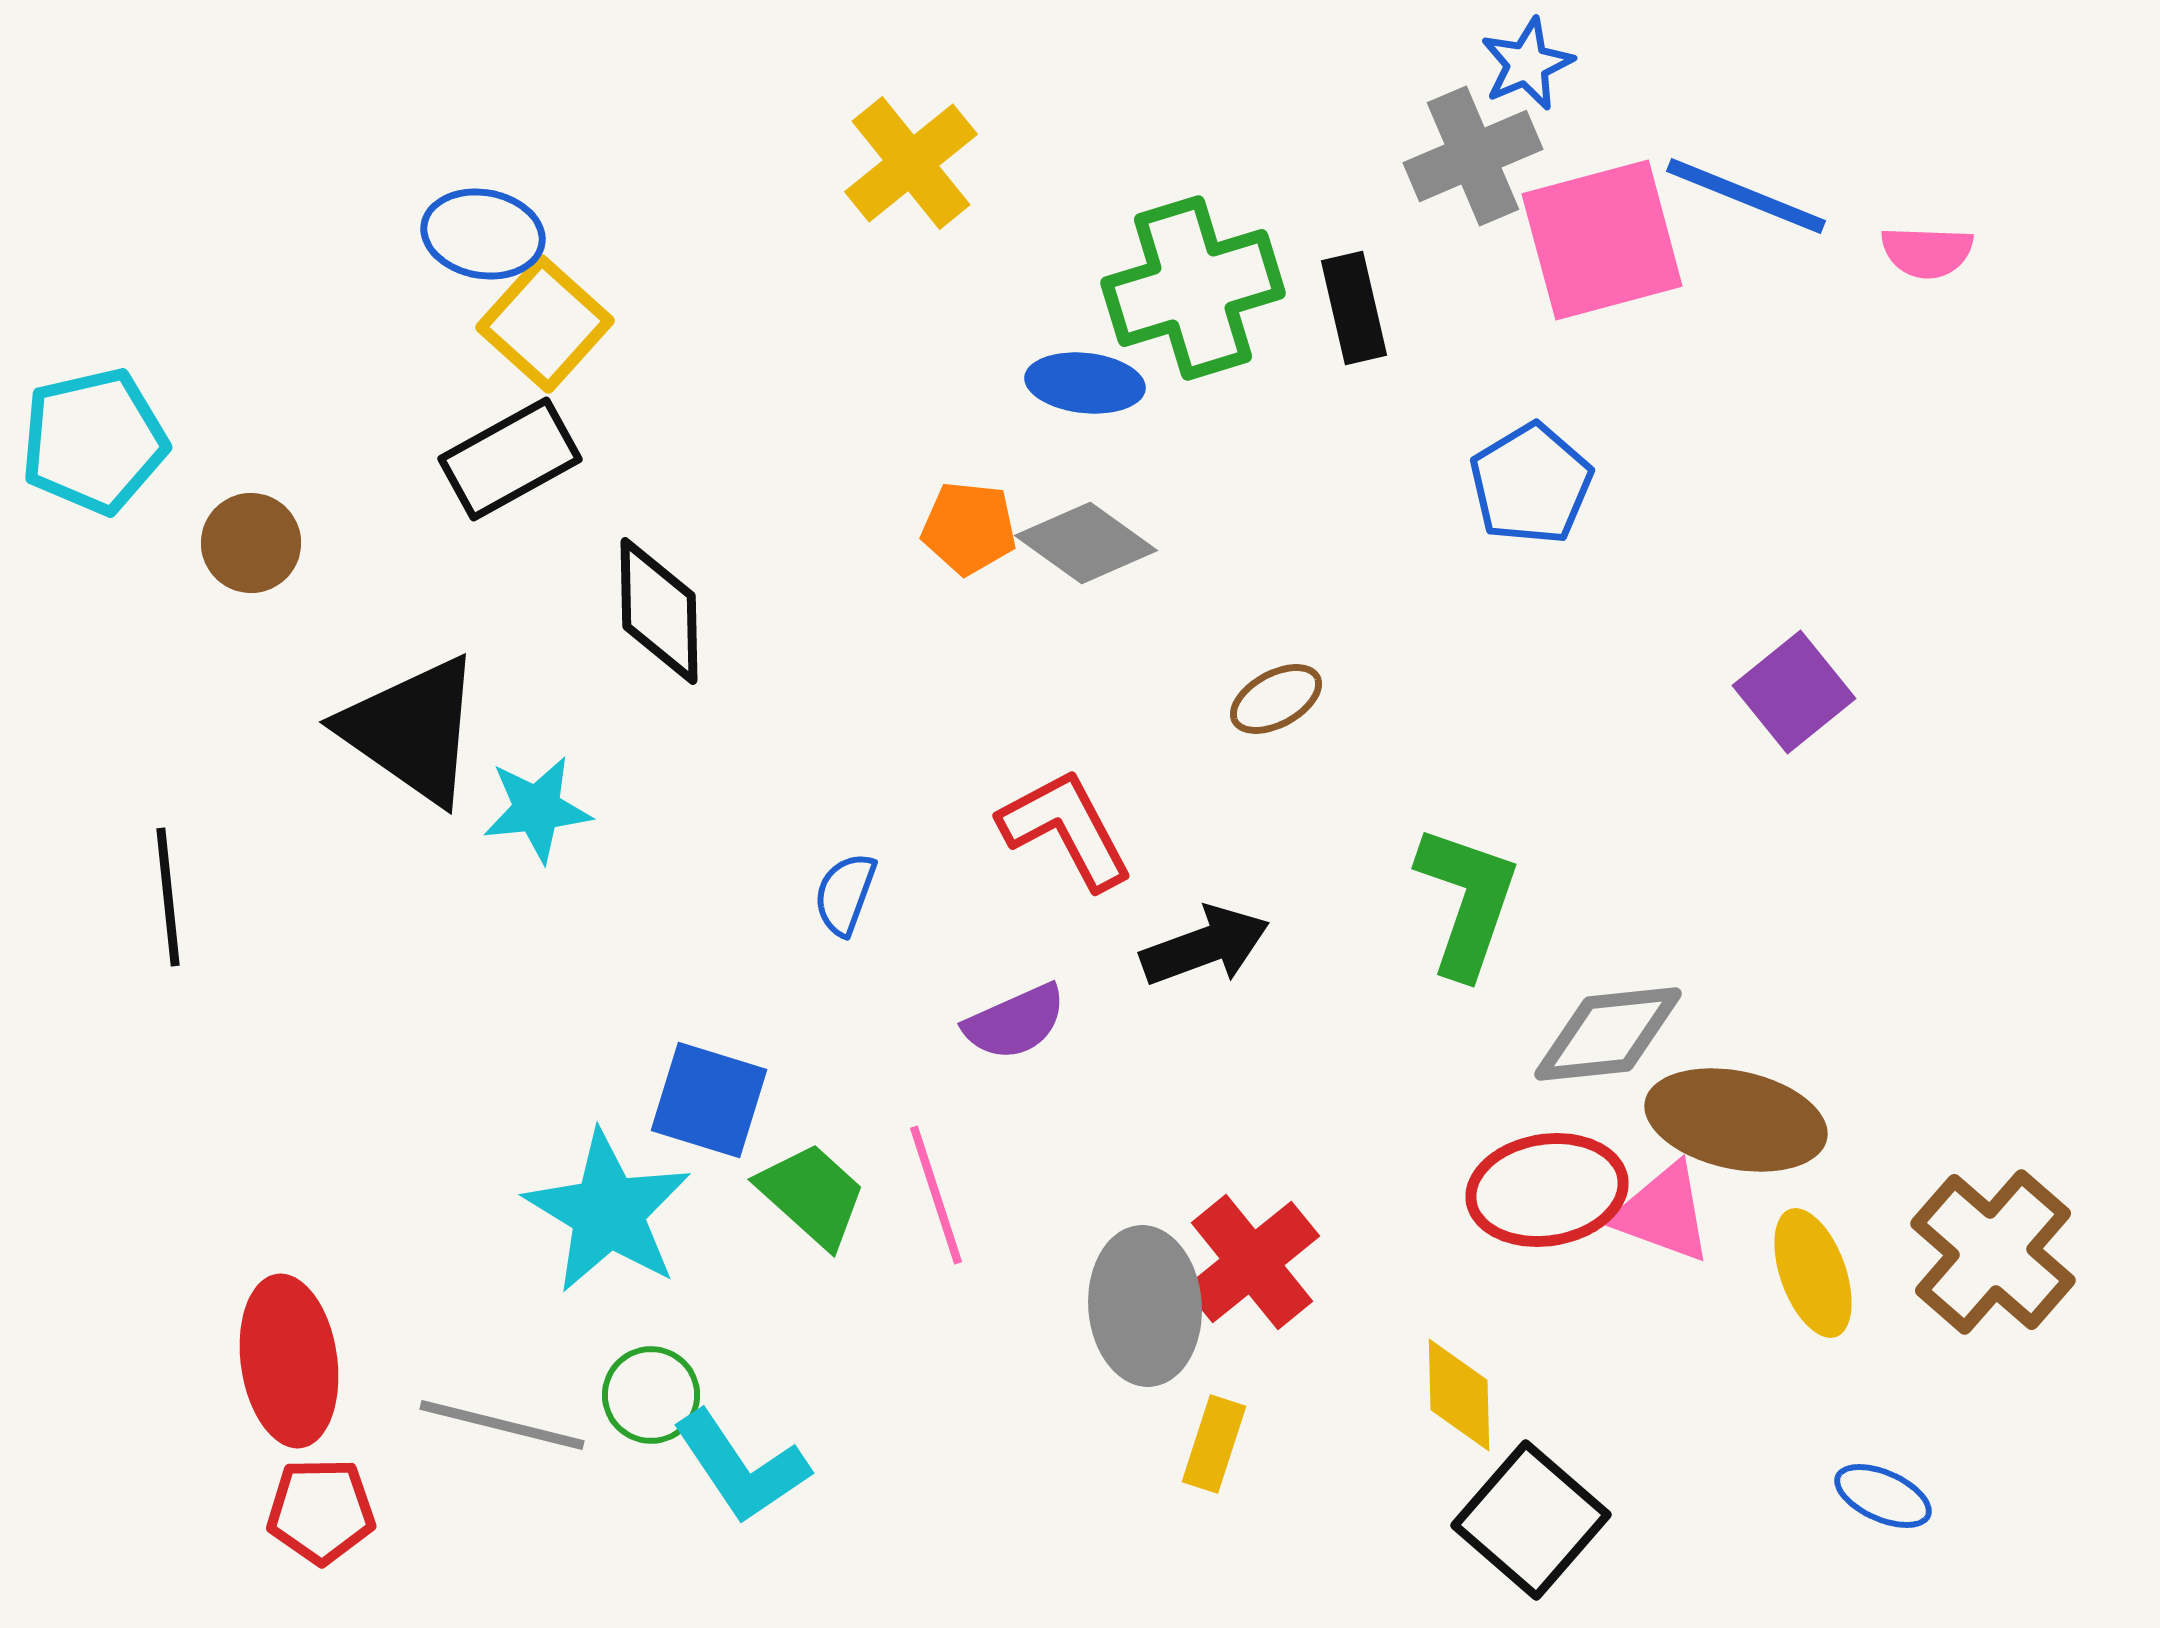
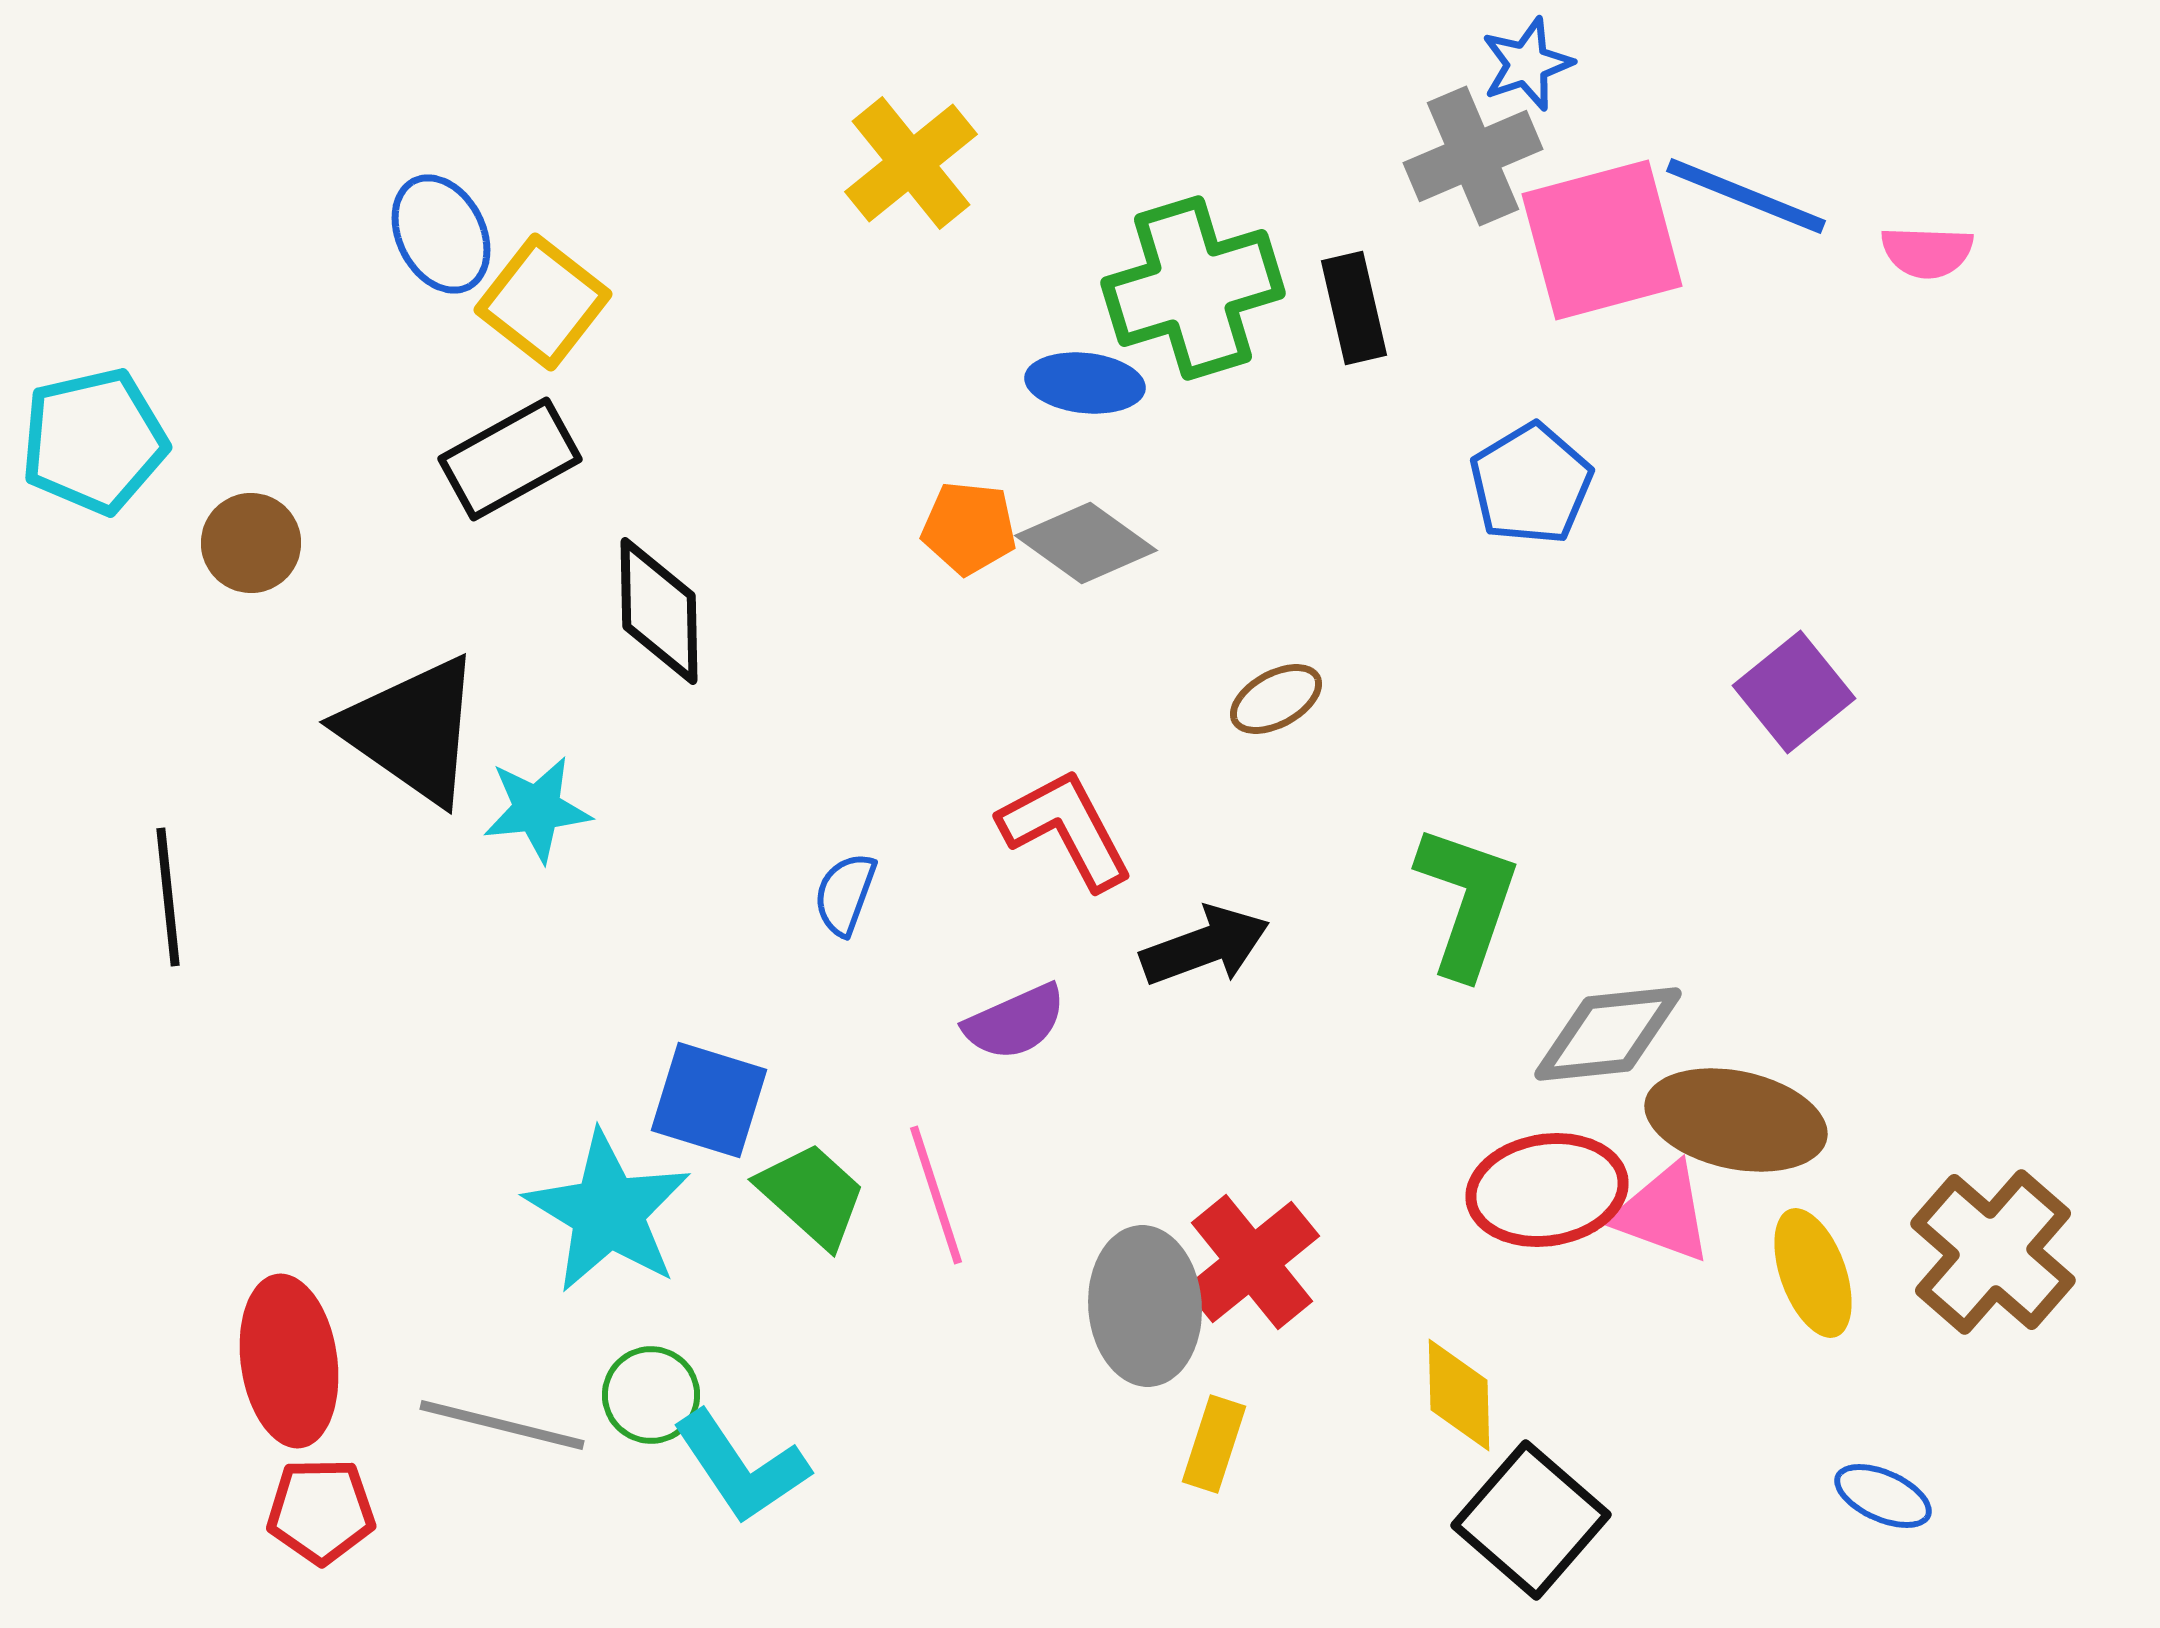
blue star at (1527, 64): rotated 4 degrees clockwise
blue ellipse at (483, 234): moved 42 px left; rotated 53 degrees clockwise
yellow square at (545, 324): moved 2 px left, 22 px up; rotated 4 degrees counterclockwise
